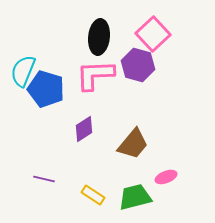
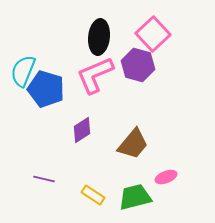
pink L-shape: rotated 21 degrees counterclockwise
purple diamond: moved 2 px left, 1 px down
